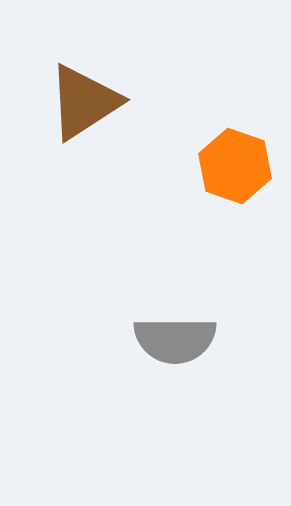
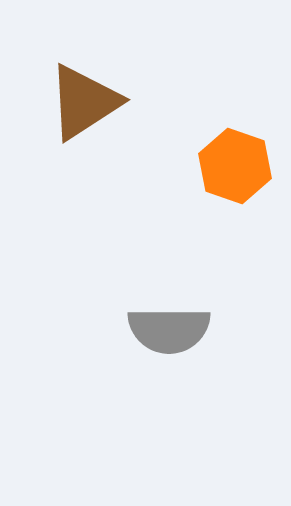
gray semicircle: moved 6 px left, 10 px up
